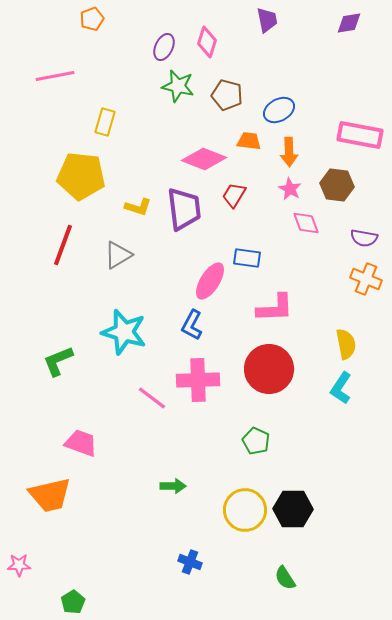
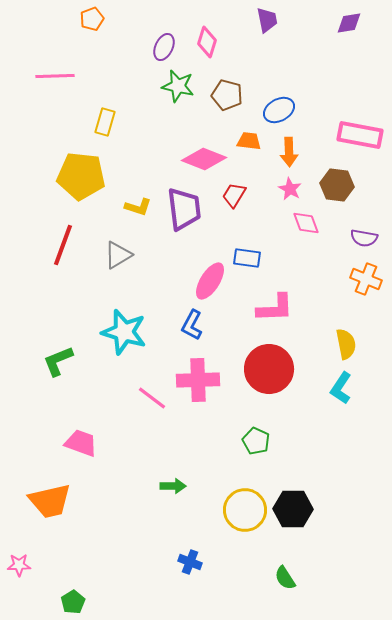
pink line at (55, 76): rotated 9 degrees clockwise
orange trapezoid at (50, 495): moved 6 px down
